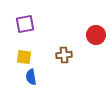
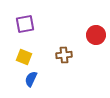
yellow square: rotated 14 degrees clockwise
blue semicircle: moved 2 px down; rotated 35 degrees clockwise
